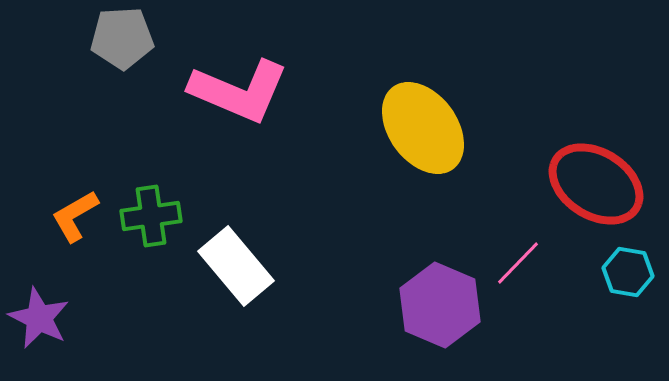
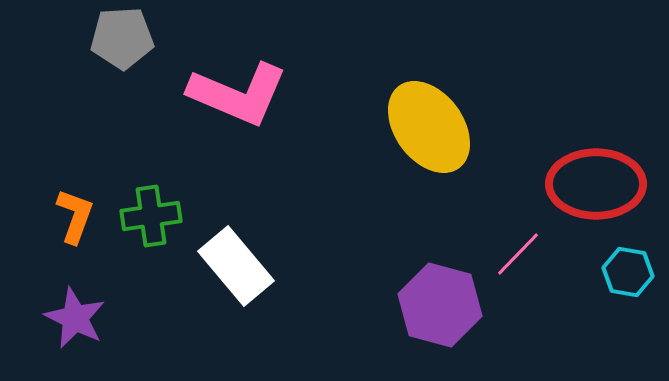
pink L-shape: moved 1 px left, 3 px down
yellow ellipse: moved 6 px right, 1 px up
red ellipse: rotated 32 degrees counterclockwise
orange L-shape: rotated 140 degrees clockwise
pink line: moved 9 px up
purple hexagon: rotated 8 degrees counterclockwise
purple star: moved 36 px right
